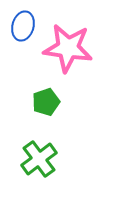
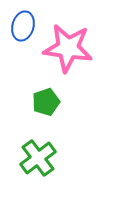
green cross: moved 1 px left, 1 px up
